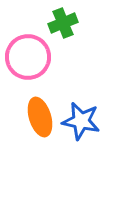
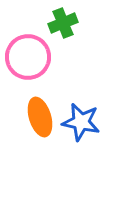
blue star: moved 1 px down
